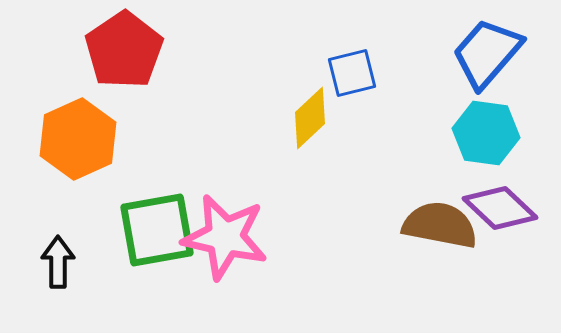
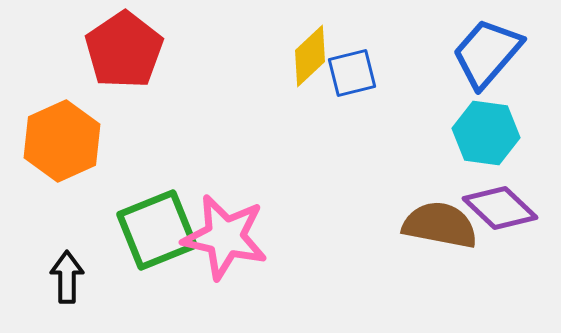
yellow diamond: moved 62 px up
orange hexagon: moved 16 px left, 2 px down
green square: rotated 12 degrees counterclockwise
black arrow: moved 9 px right, 15 px down
